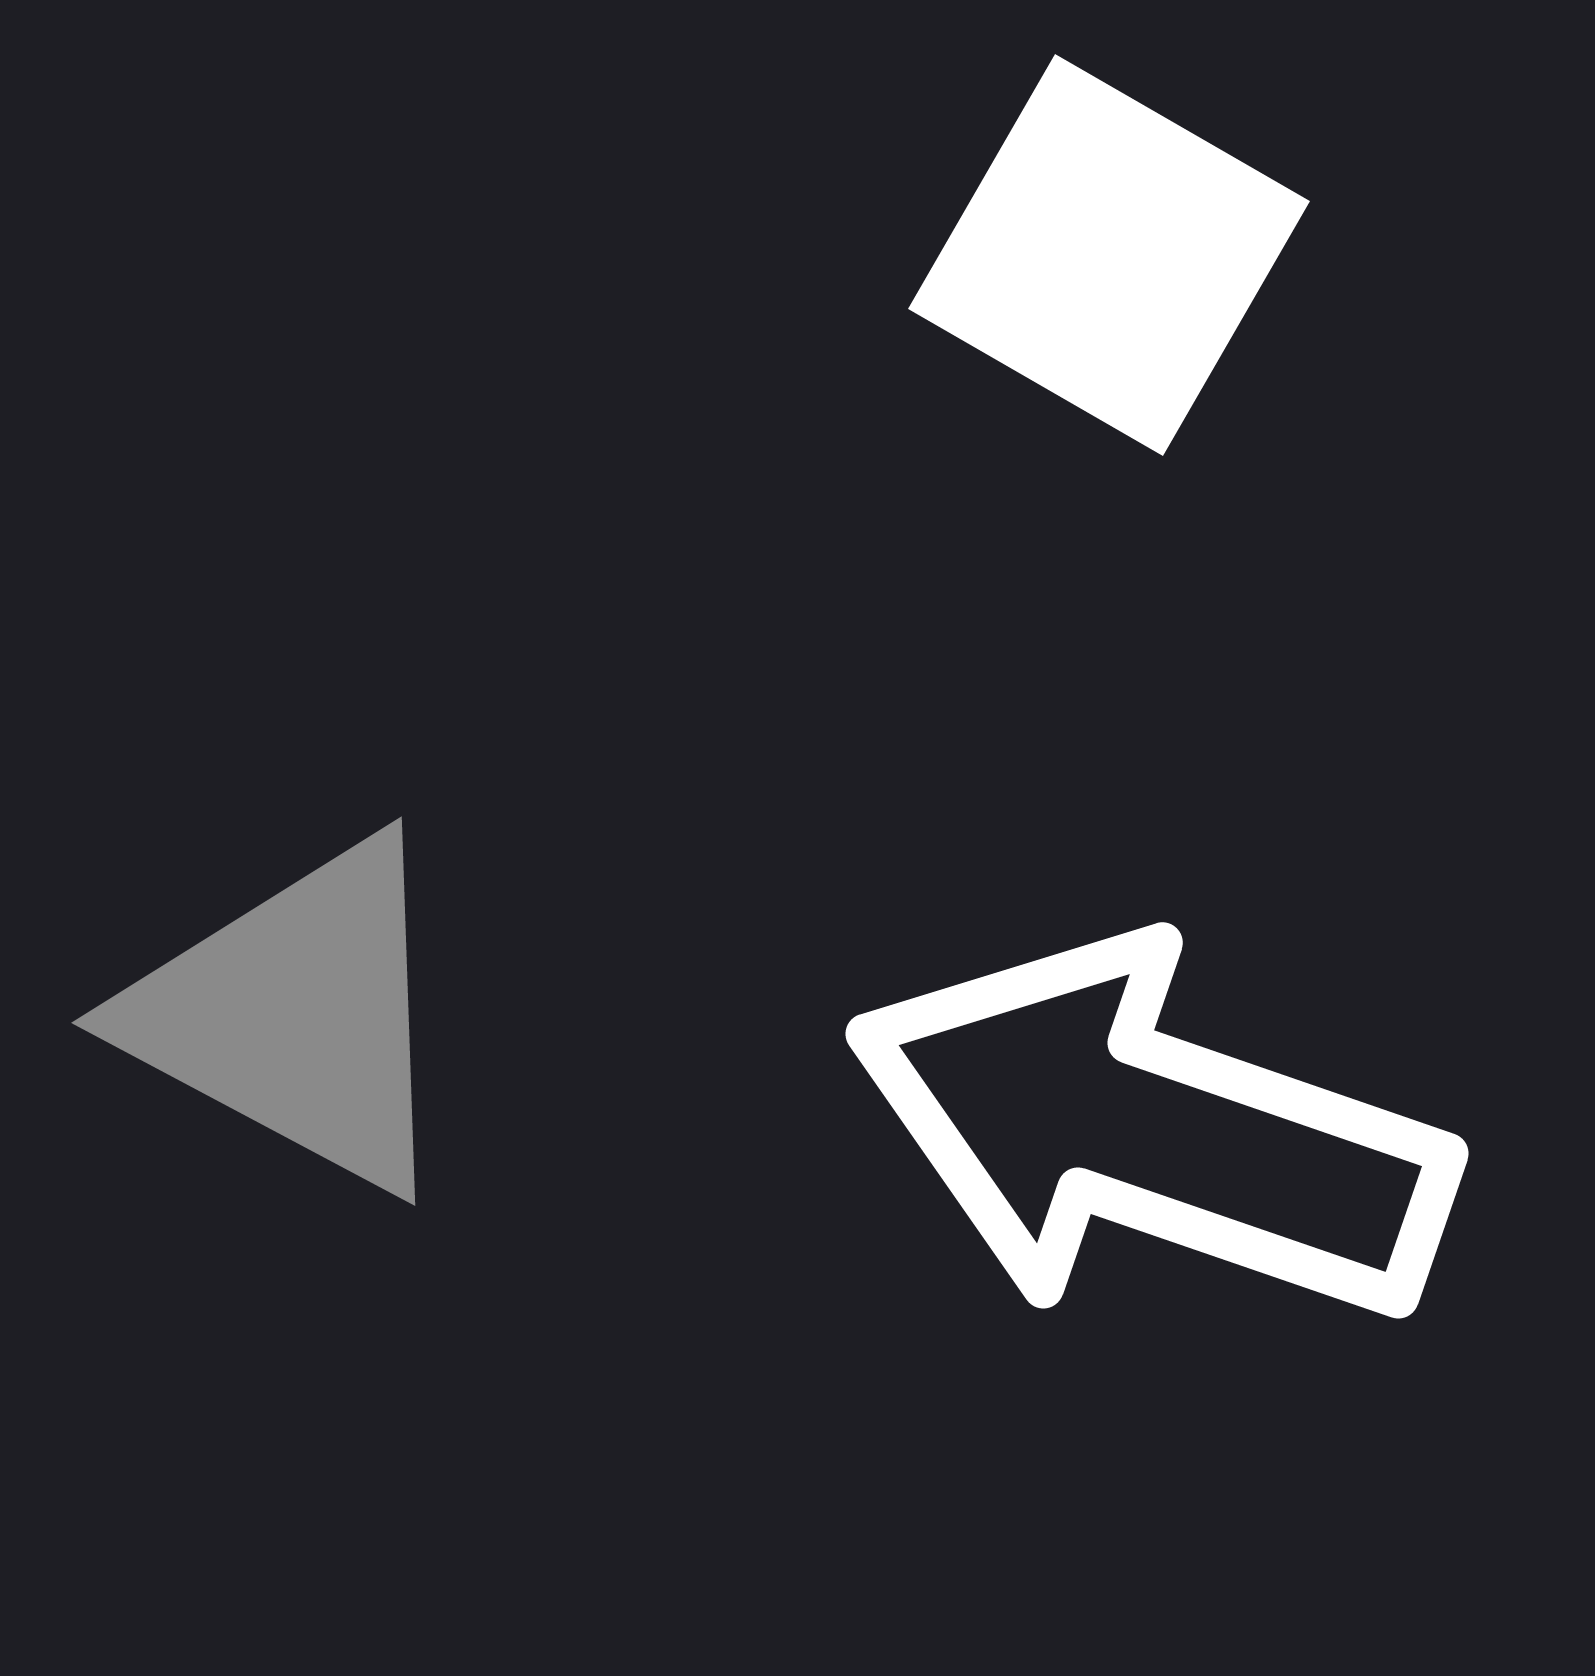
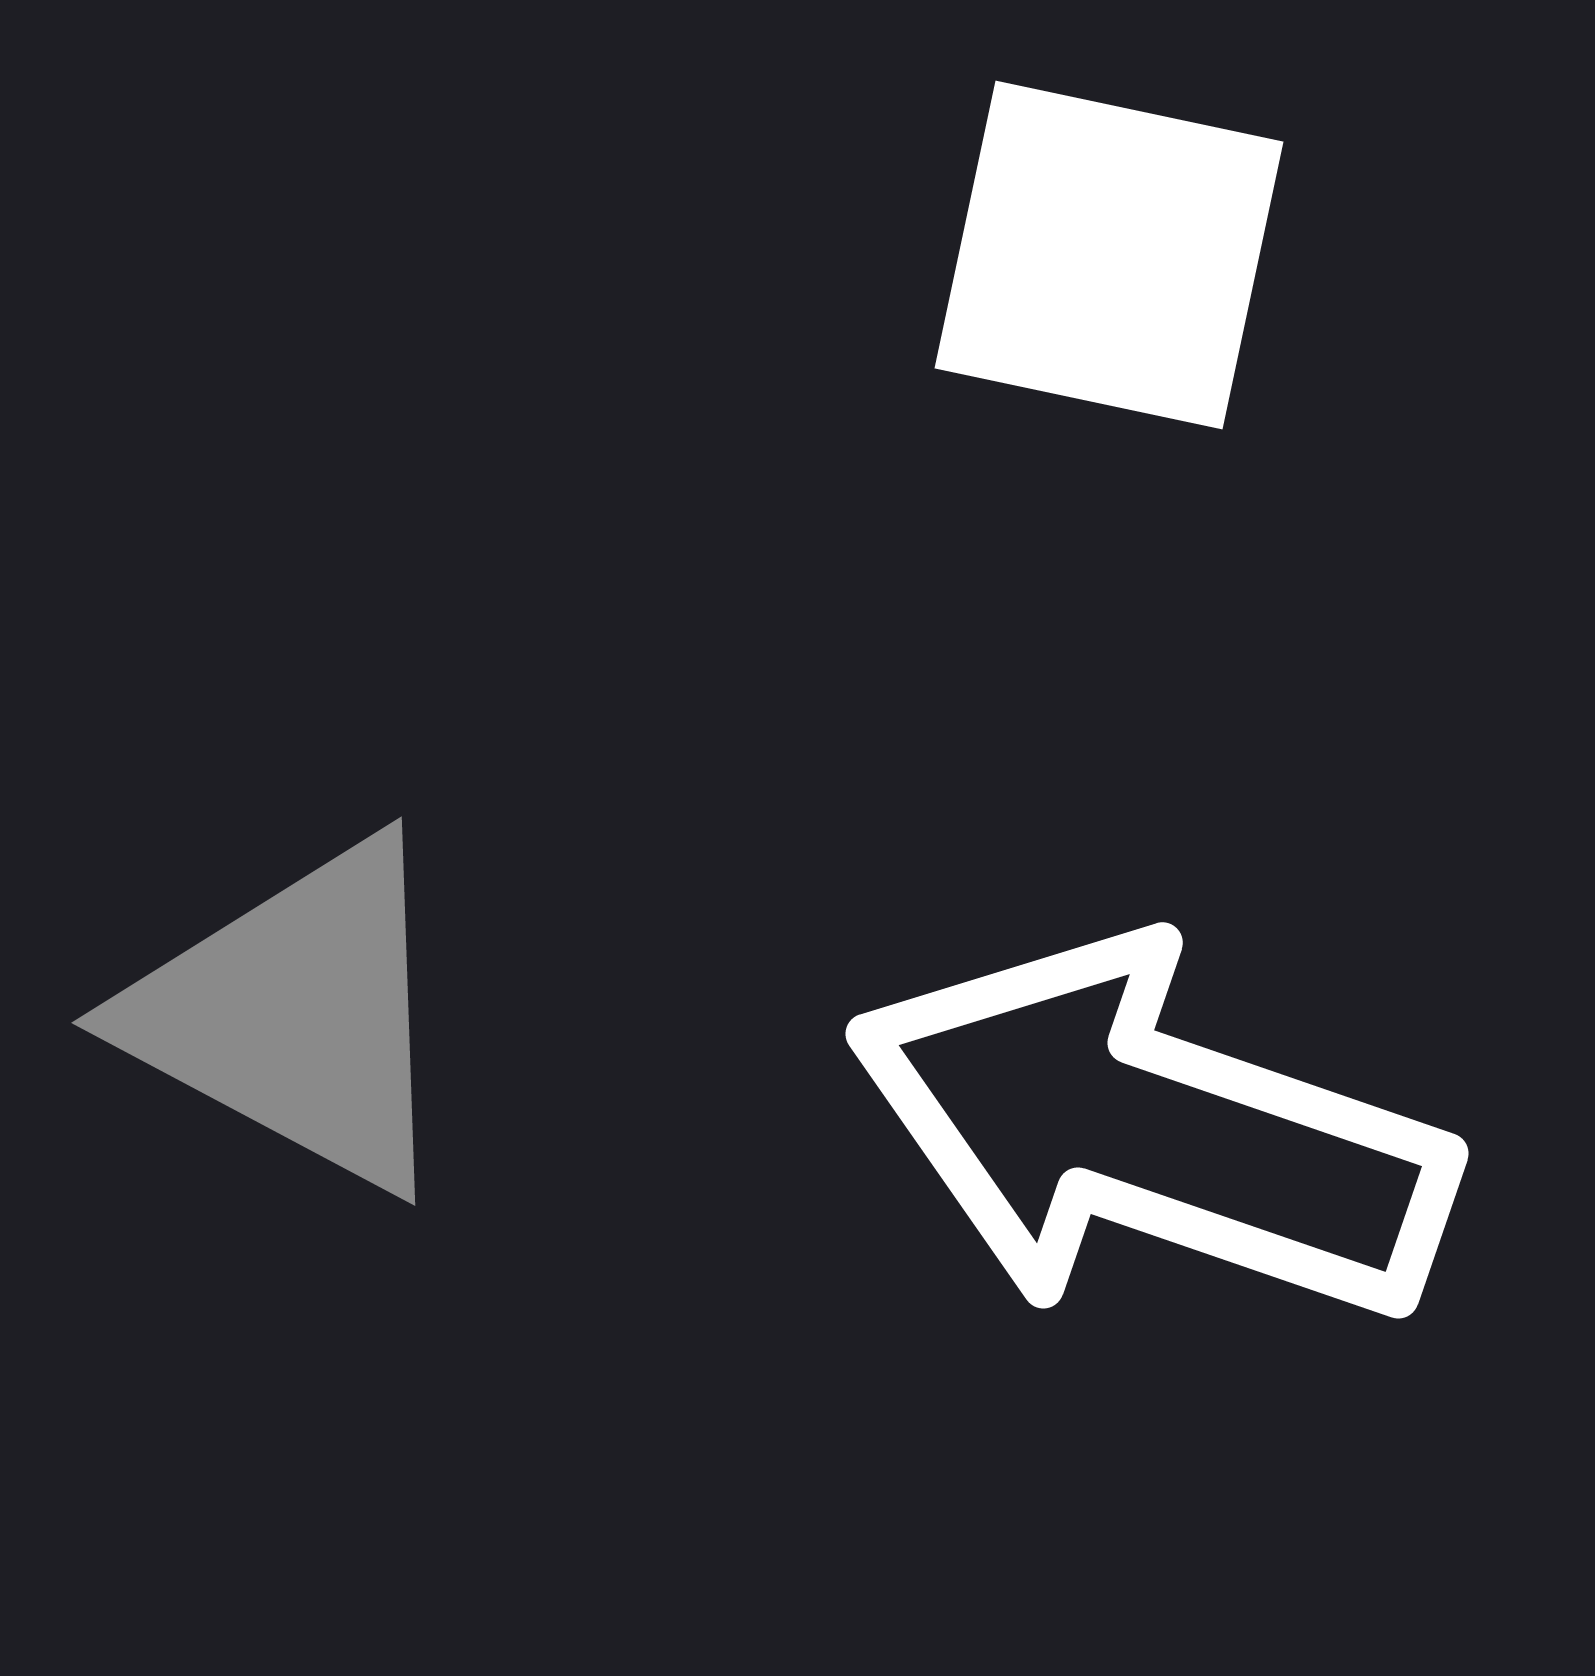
white square: rotated 18 degrees counterclockwise
